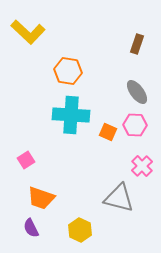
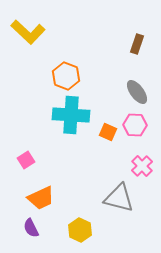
orange hexagon: moved 2 px left, 5 px down; rotated 12 degrees clockwise
orange trapezoid: rotated 44 degrees counterclockwise
